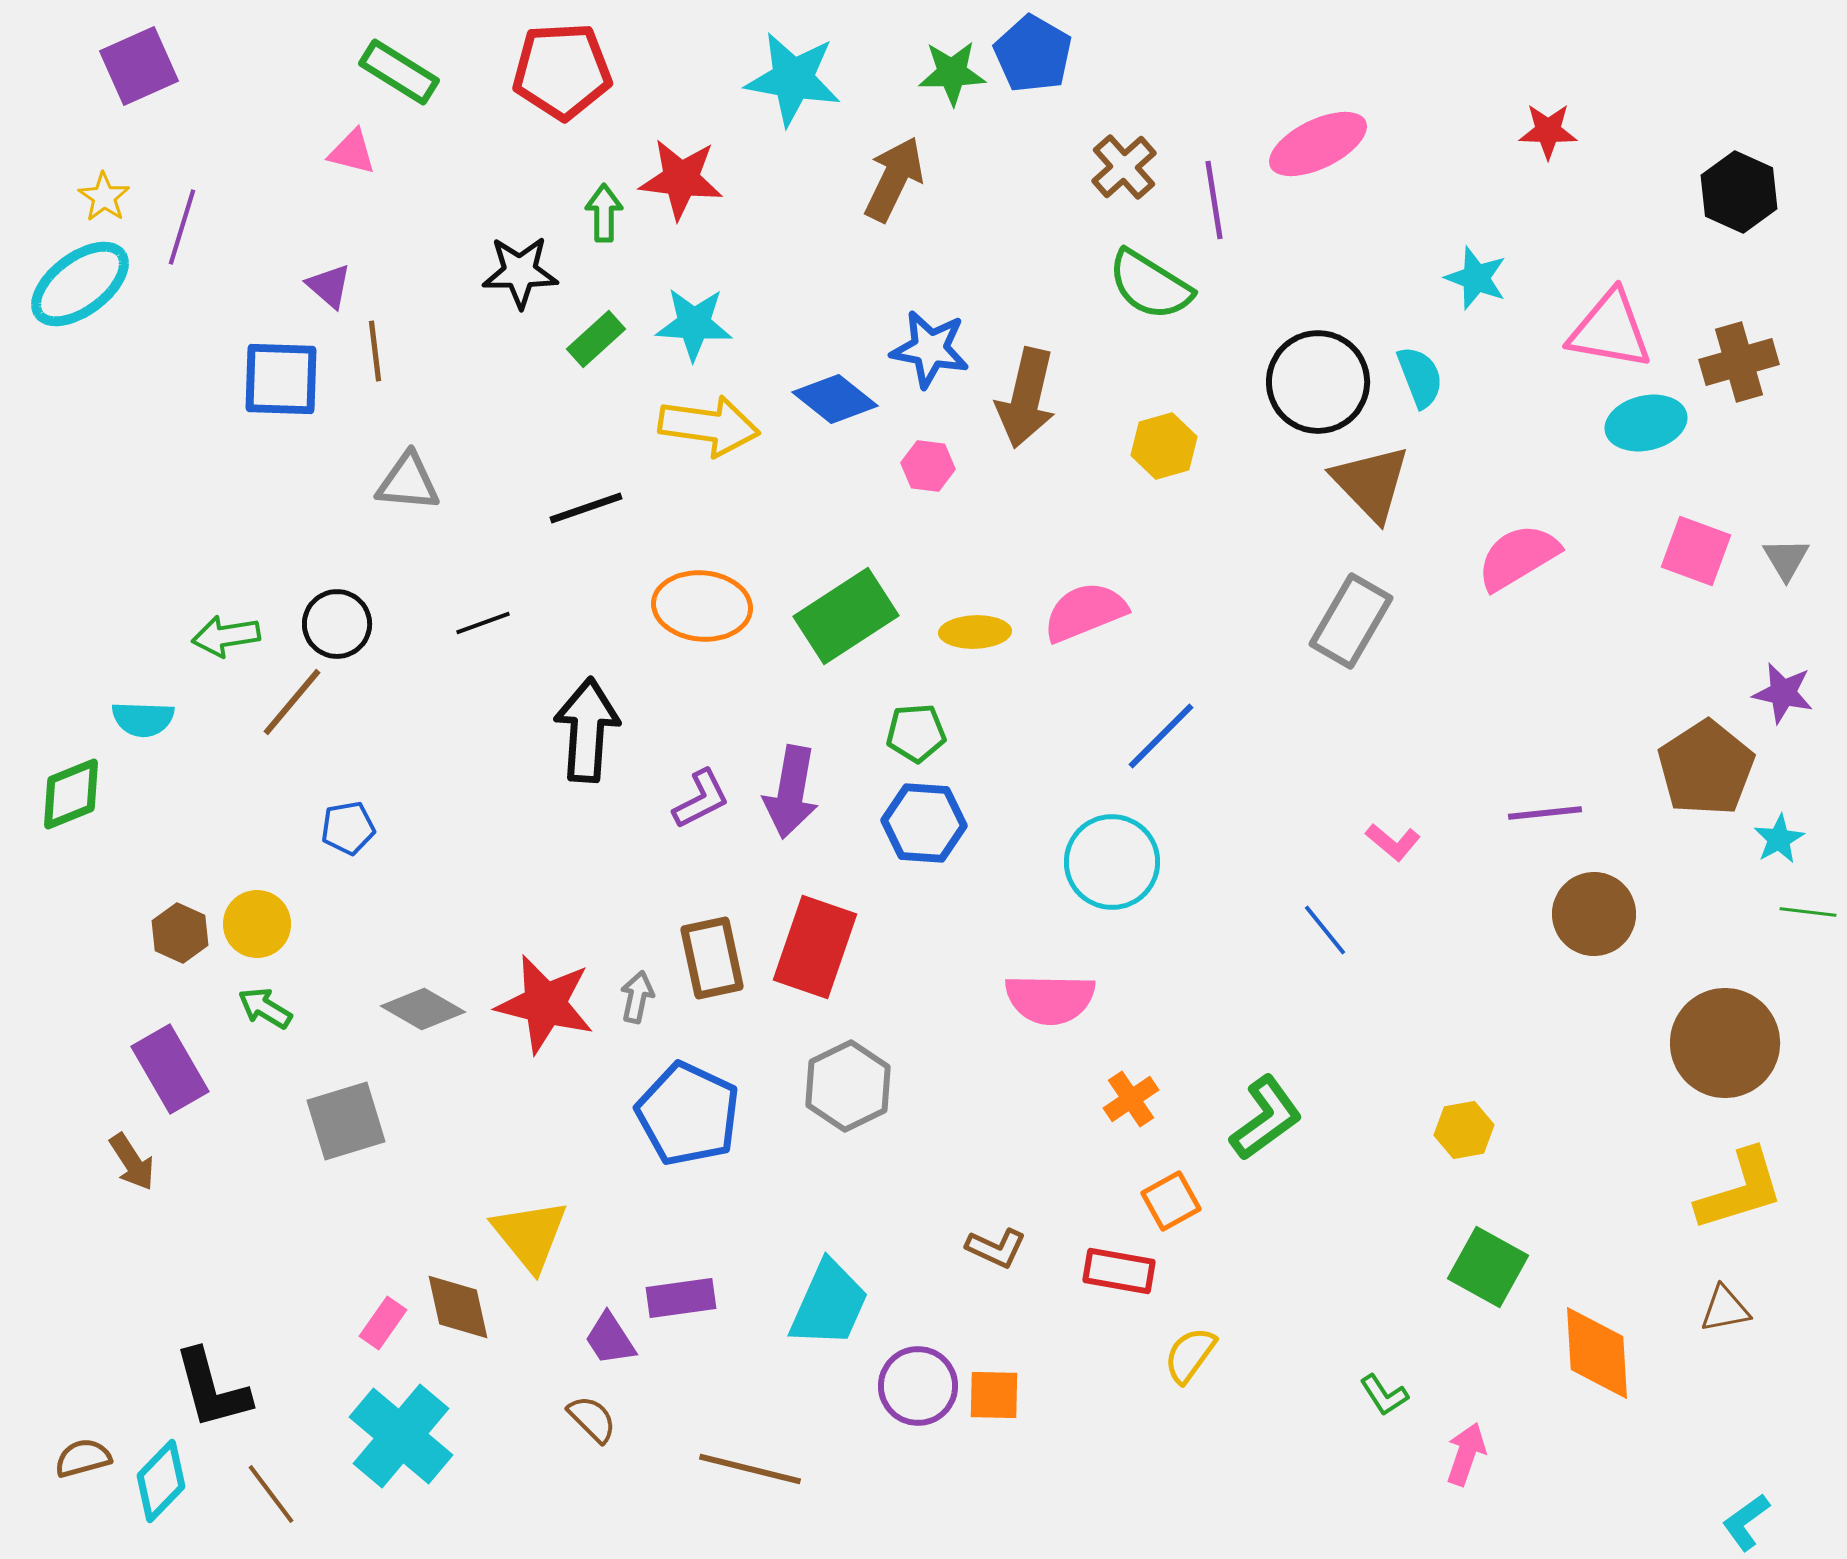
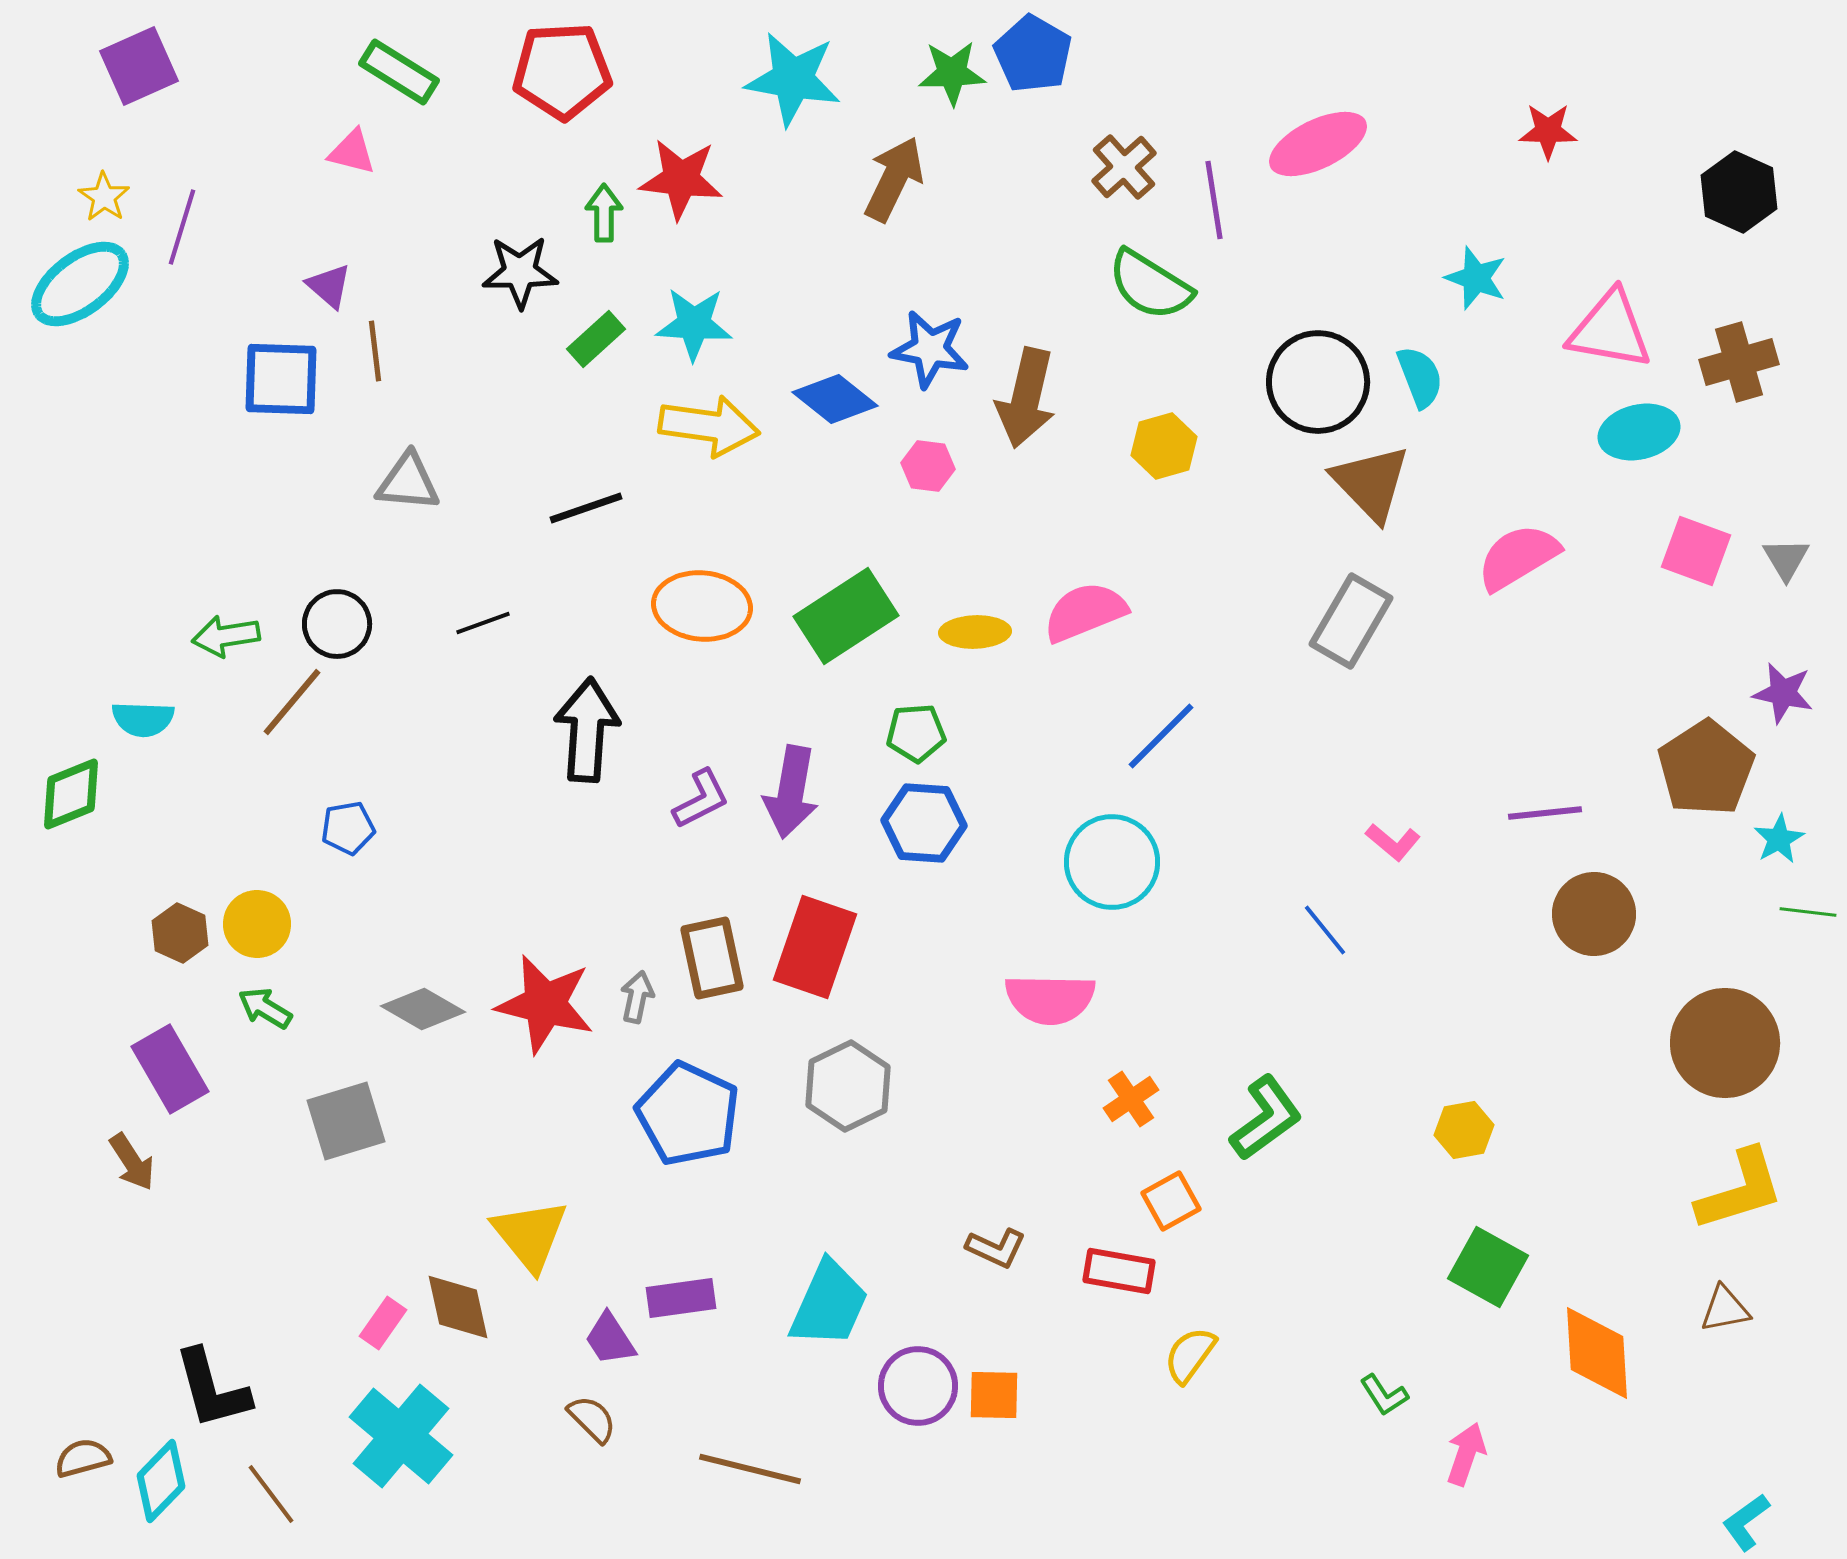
cyan ellipse at (1646, 423): moved 7 px left, 9 px down
